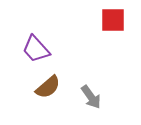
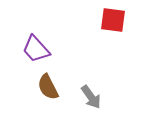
red square: rotated 8 degrees clockwise
brown semicircle: rotated 104 degrees clockwise
